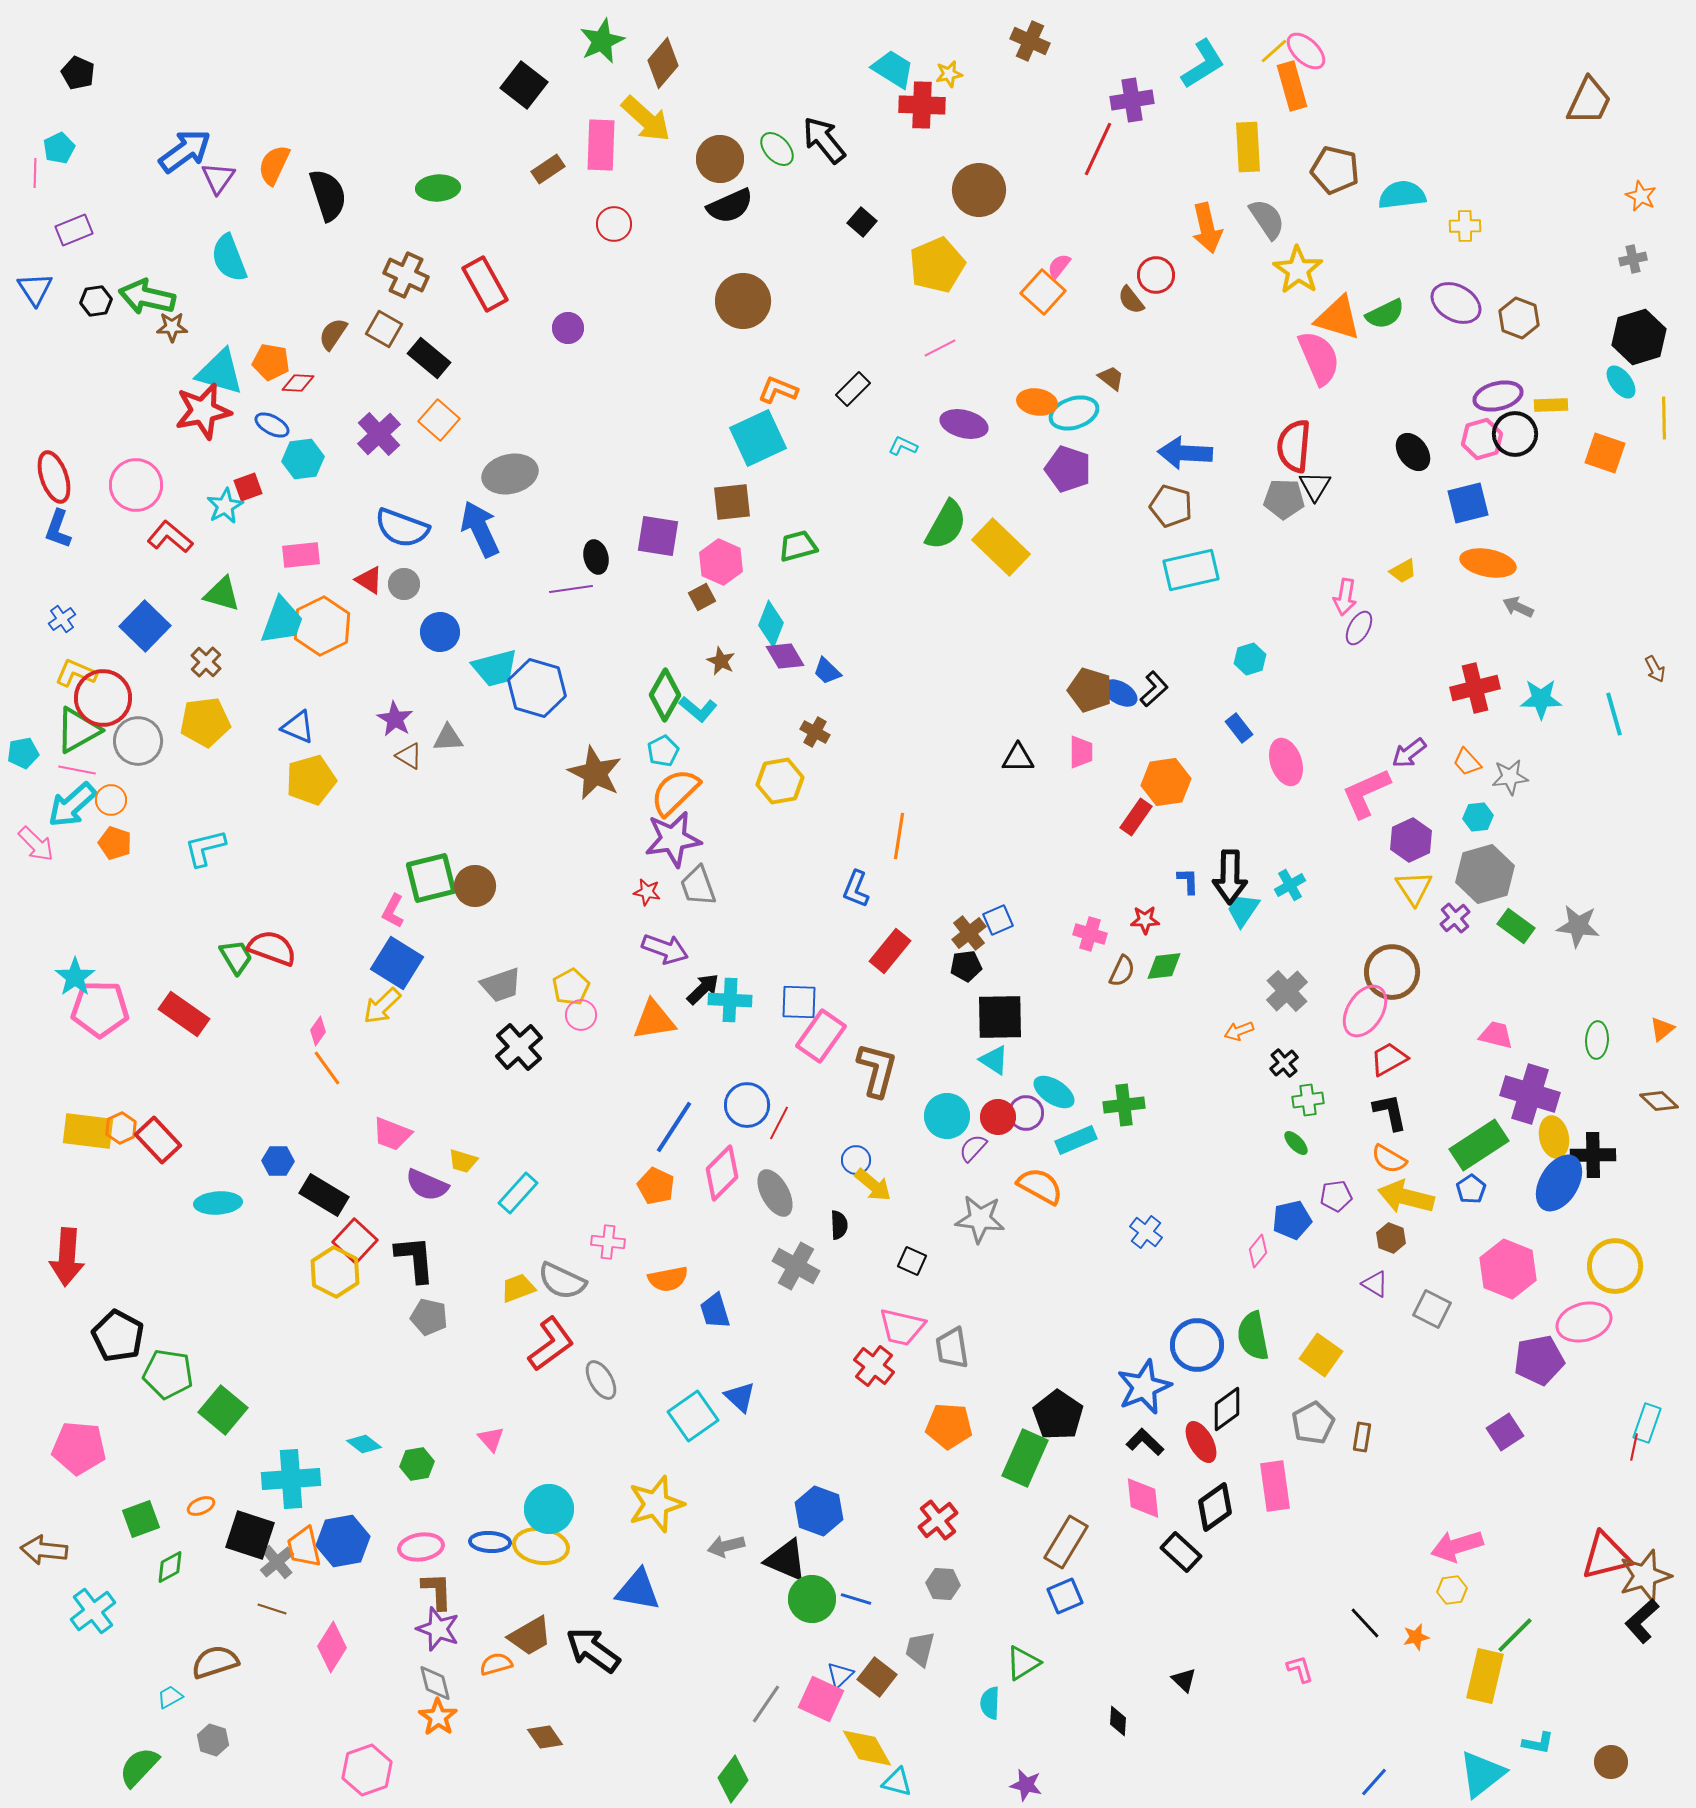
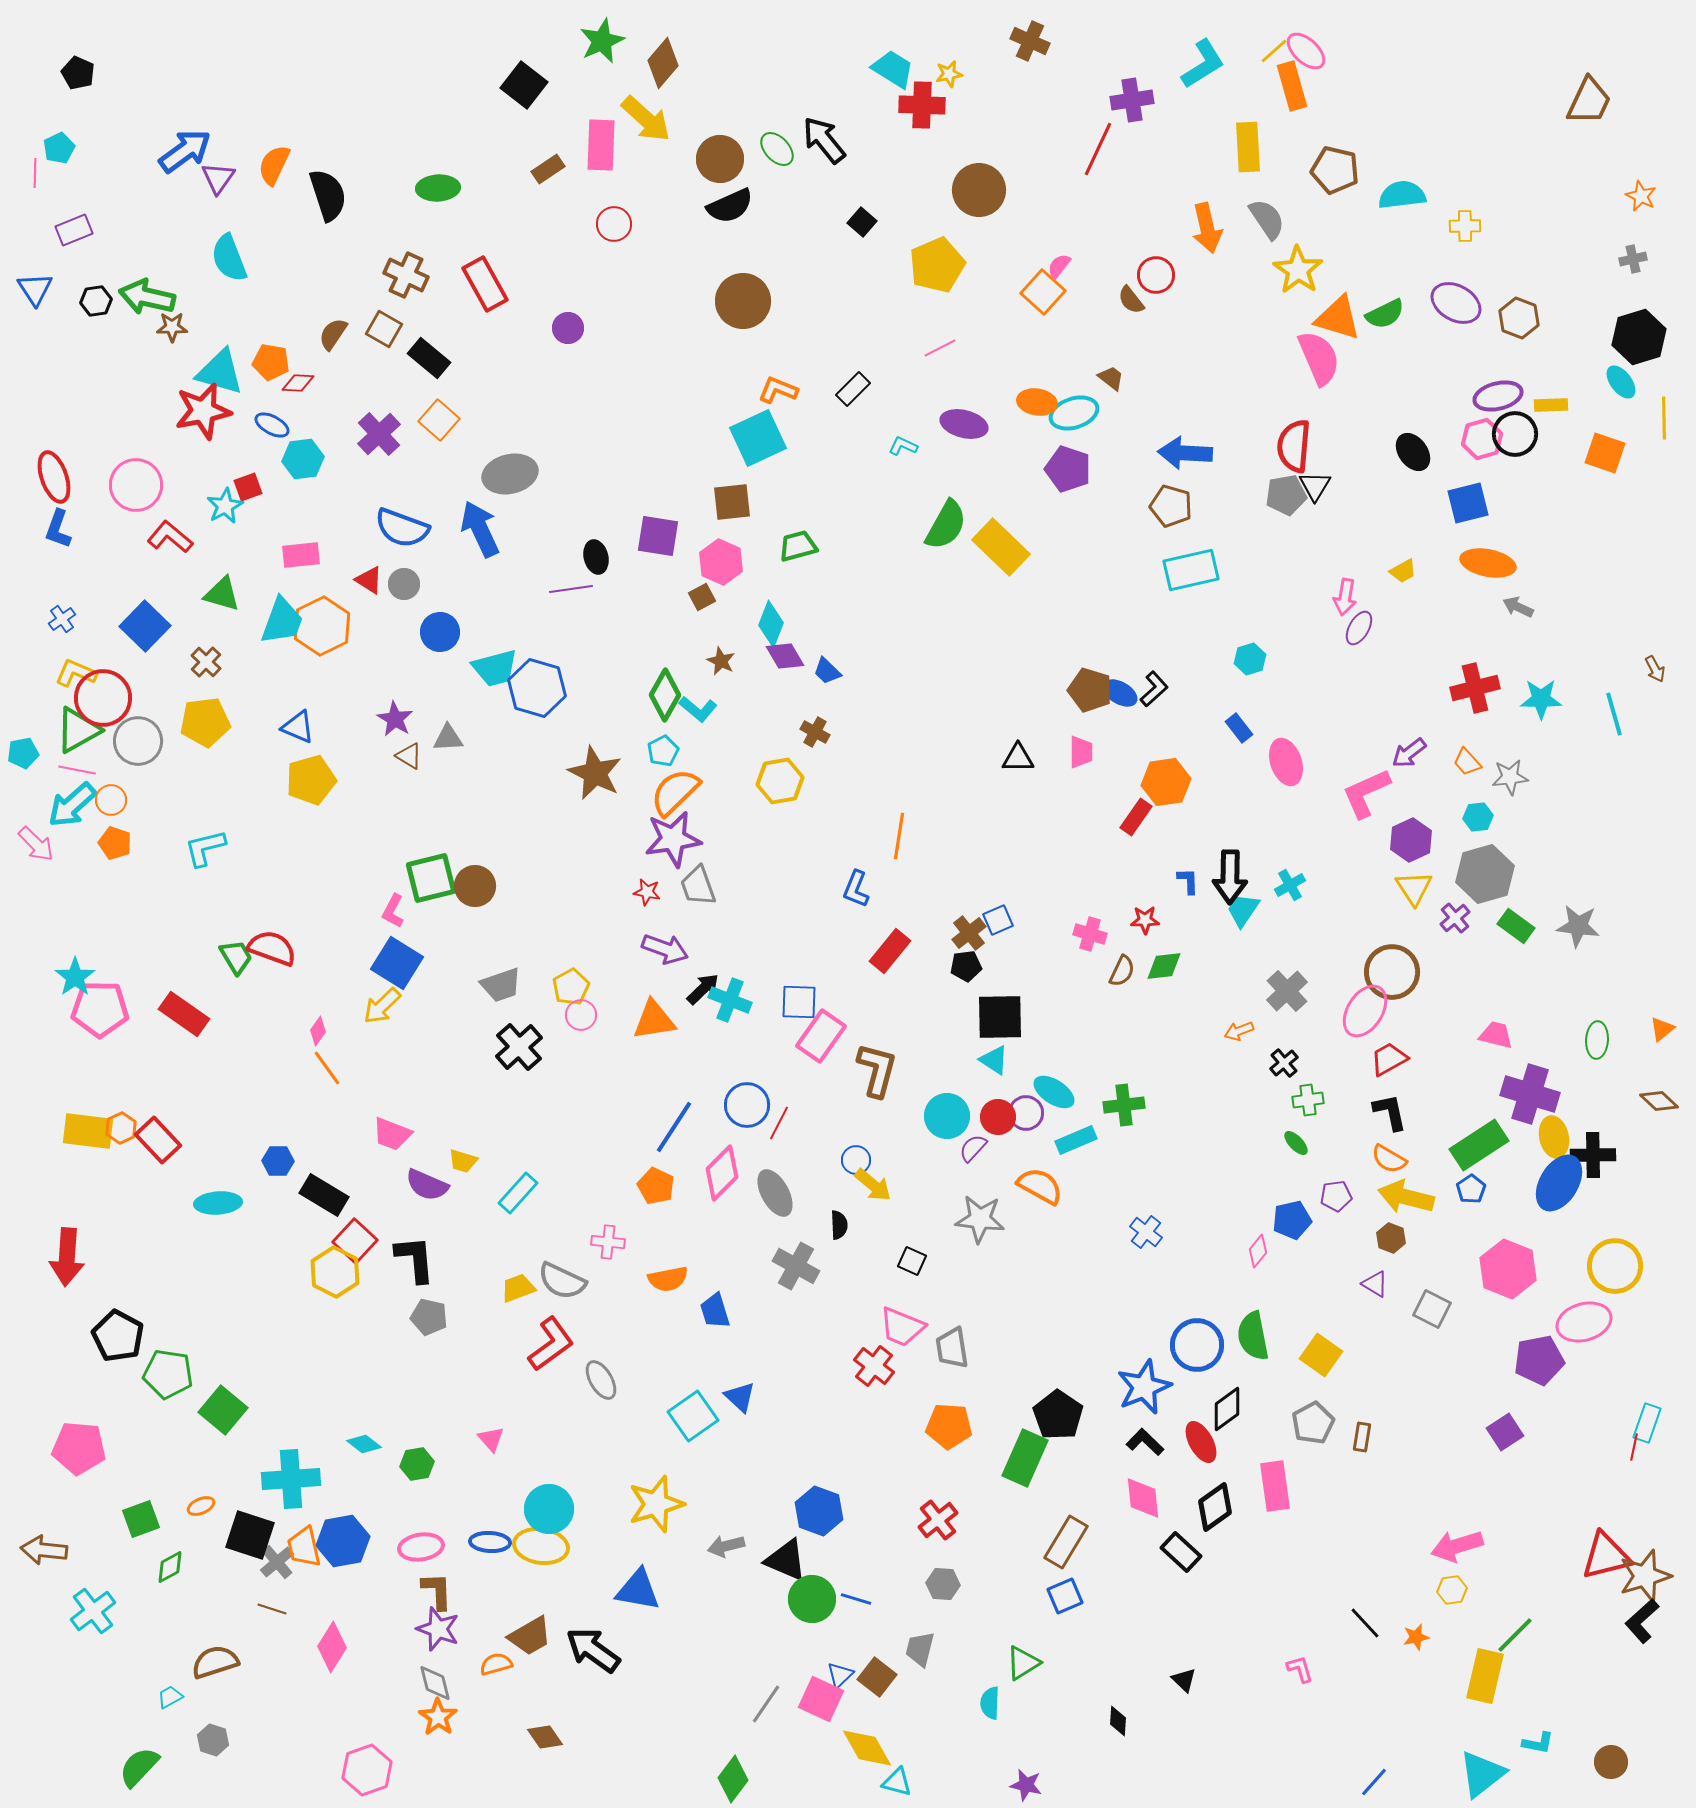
gray pentagon at (1284, 499): moved 2 px right, 4 px up; rotated 12 degrees counterclockwise
cyan cross at (730, 1000): rotated 18 degrees clockwise
pink trapezoid at (902, 1327): rotated 9 degrees clockwise
